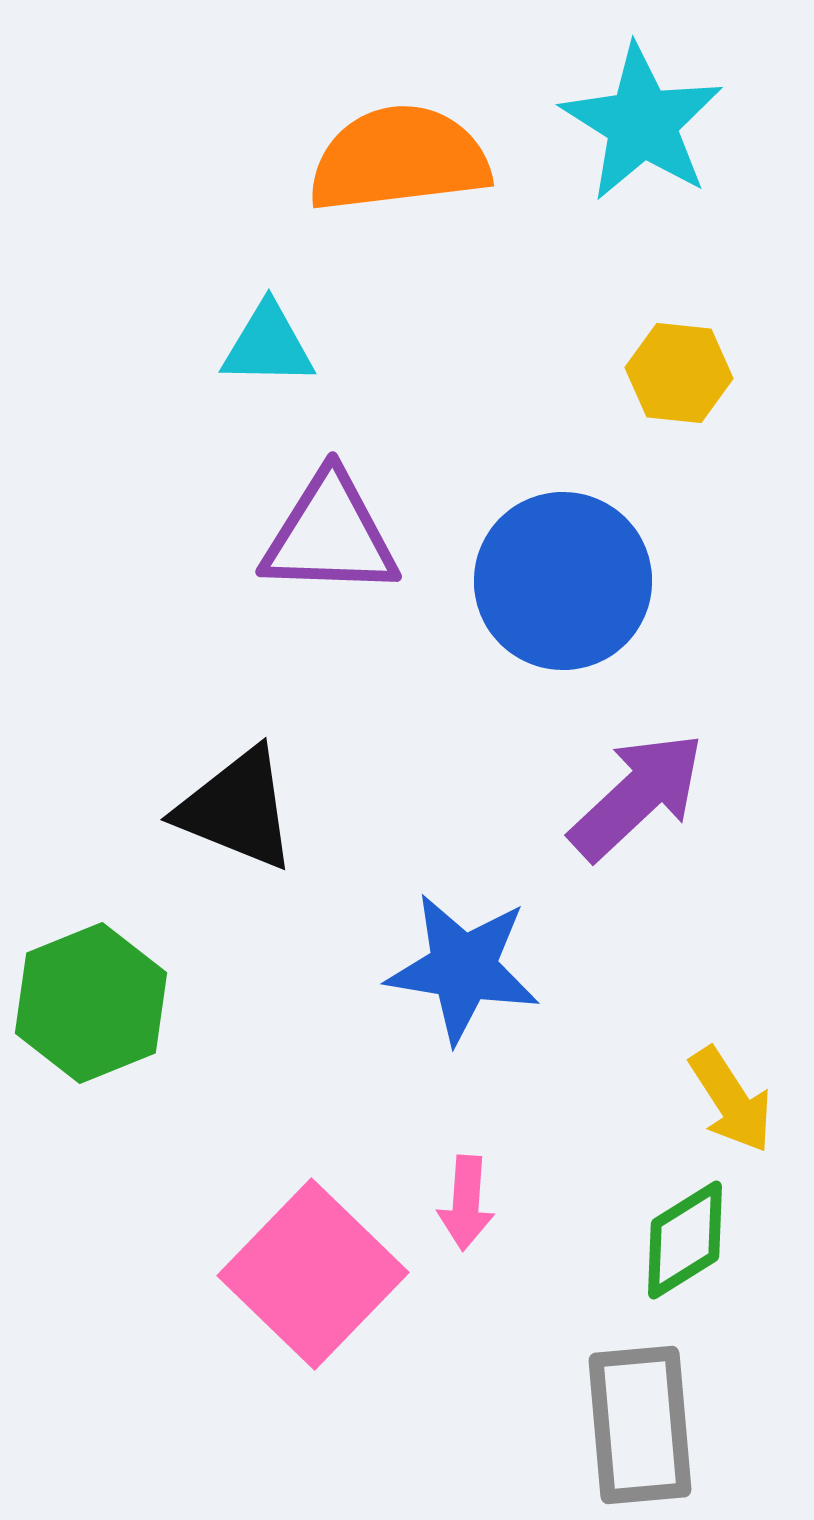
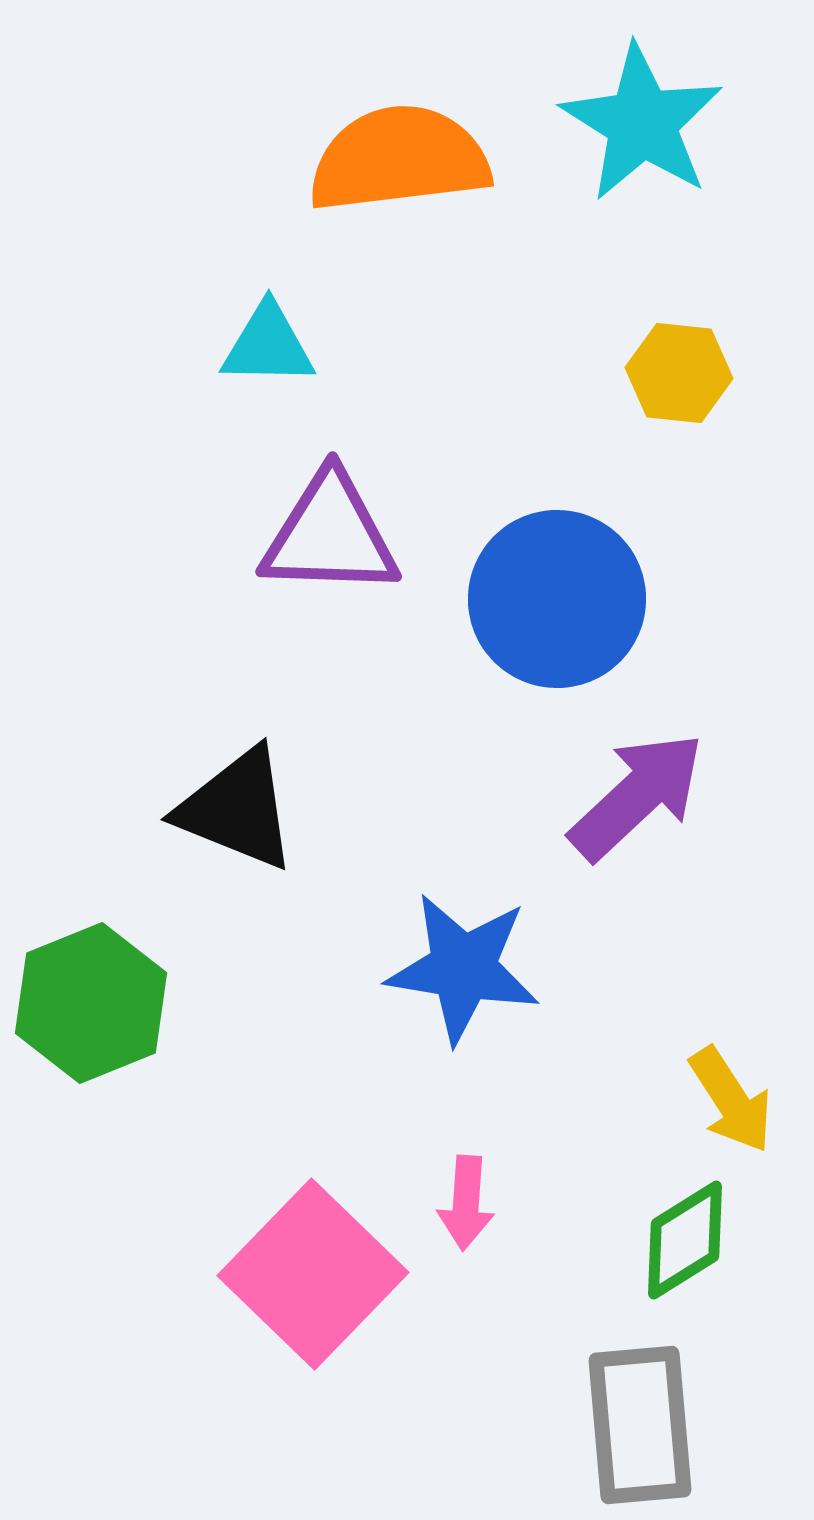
blue circle: moved 6 px left, 18 px down
